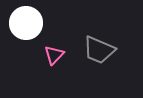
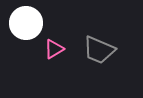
pink triangle: moved 6 px up; rotated 15 degrees clockwise
